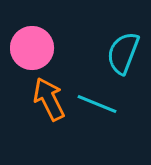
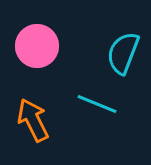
pink circle: moved 5 px right, 2 px up
orange arrow: moved 16 px left, 21 px down
